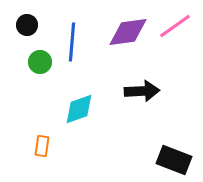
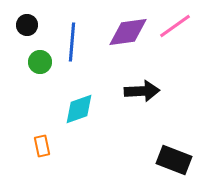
orange rectangle: rotated 20 degrees counterclockwise
